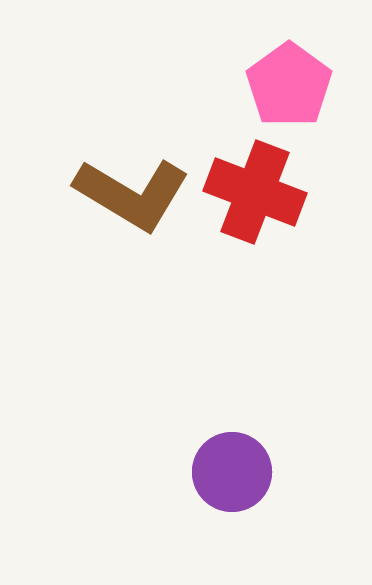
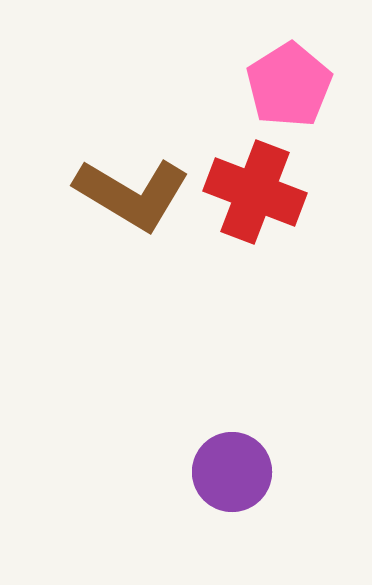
pink pentagon: rotated 4 degrees clockwise
